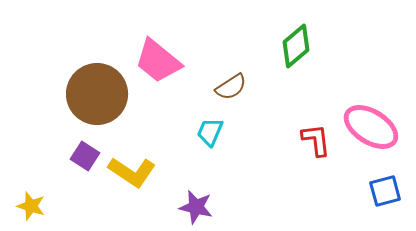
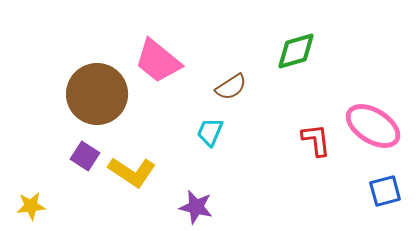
green diamond: moved 5 px down; rotated 24 degrees clockwise
pink ellipse: moved 2 px right, 1 px up
yellow star: rotated 24 degrees counterclockwise
